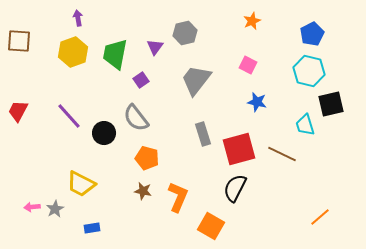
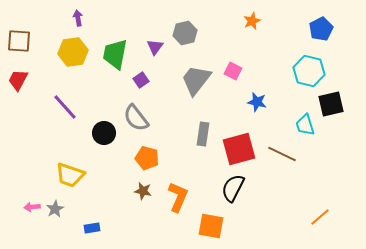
blue pentagon: moved 9 px right, 5 px up
yellow hexagon: rotated 12 degrees clockwise
pink square: moved 15 px left, 6 px down
red trapezoid: moved 31 px up
purple line: moved 4 px left, 9 px up
gray rectangle: rotated 25 degrees clockwise
yellow trapezoid: moved 11 px left, 9 px up; rotated 8 degrees counterclockwise
black semicircle: moved 2 px left
orange square: rotated 20 degrees counterclockwise
